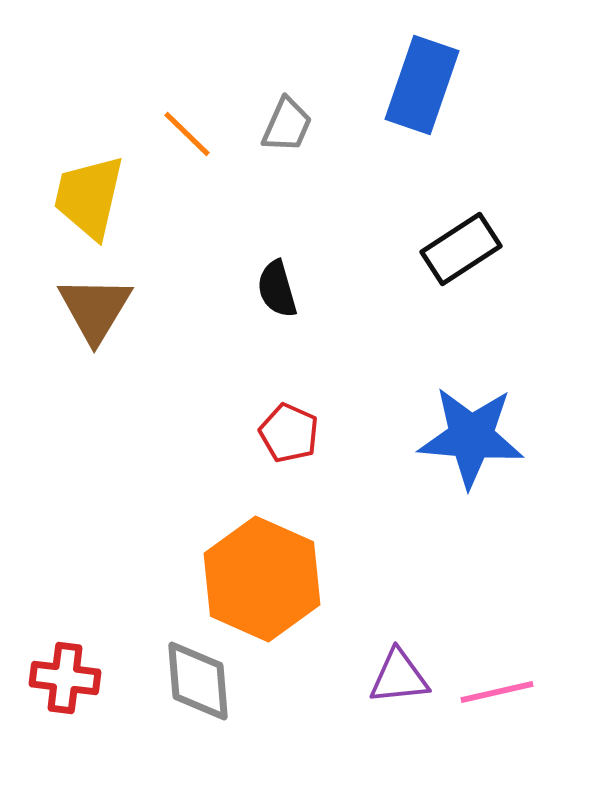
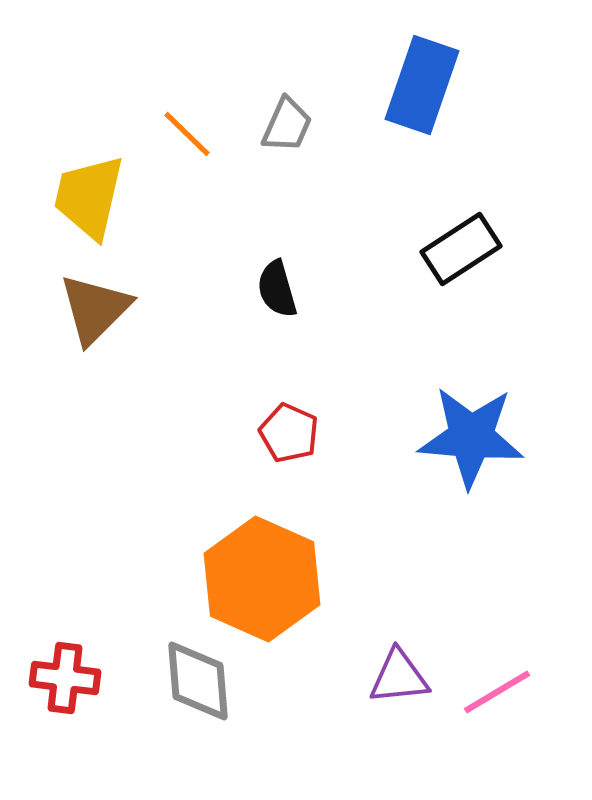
brown triangle: rotated 14 degrees clockwise
pink line: rotated 18 degrees counterclockwise
